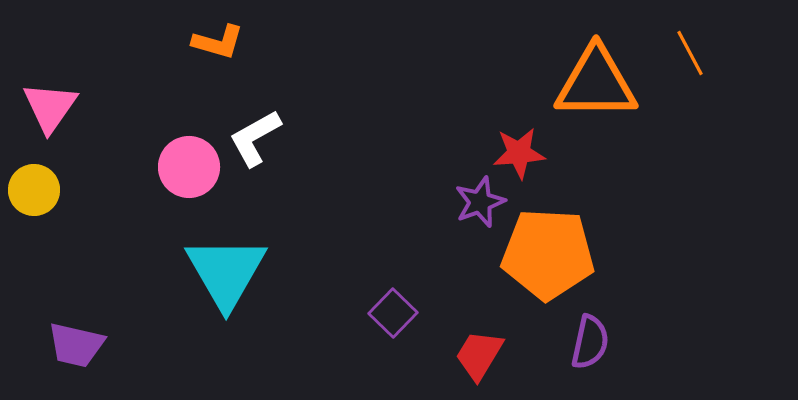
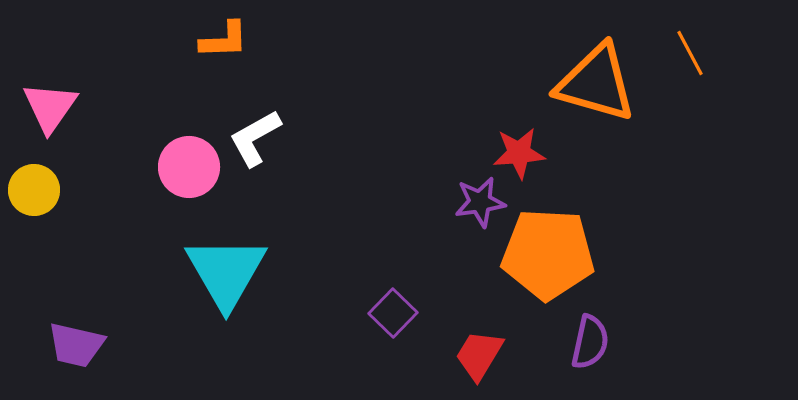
orange L-shape: moved 6 px right, 2 px up; rotated 18 degrees counterclockwise
orange triangle: rotated 16 degrees clockwise
purple star: rotated 12 degrees clockwise
